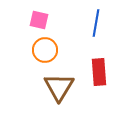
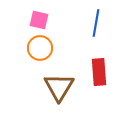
orange circle: moved 5 px left, 2 px up
